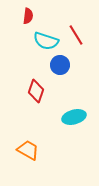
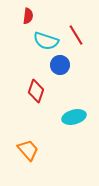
orange trapezoid: rotated 20 degrees clockwise
